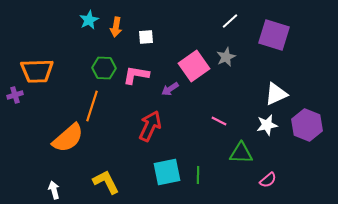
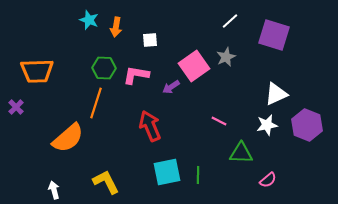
cyan star: rotated 24 degrees counterclockwise
white square: moved 4 px right, 3 px down
purple arrow: moved 1 px right, 2 px up
purple cross: moved 1 px right, 12 px down; rotated 28 degrees counterclockwise
orange line: moved 4 px right, 3 px up
red arrow: rotated 48 degrees counterclockwise
